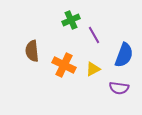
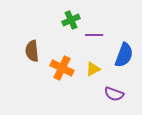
purple line: rotated 60 degrees counterclockwise
orange cross: moved 2 px left, 3 px down
purple semicircle: moved 5 px left, 6 px down; rotated 12 degrees clockwise
